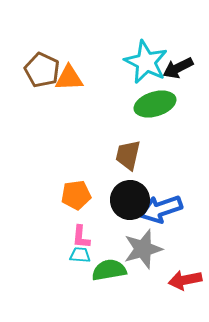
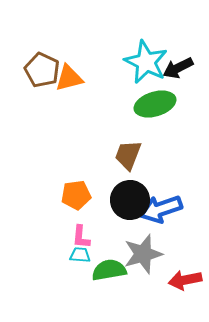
orange triangle: rotated 12 degrees counterclockwise
brown trapezoid: rotated 8 degrees clockwise
gray star: moved 5 px down
